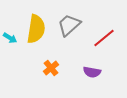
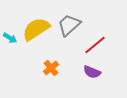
yellow semicircle: rotated 132 degrees counterclockwise
red line: moved 9 px left, 7 px down
purple semicircle: rotated 12 degrees clockwise
